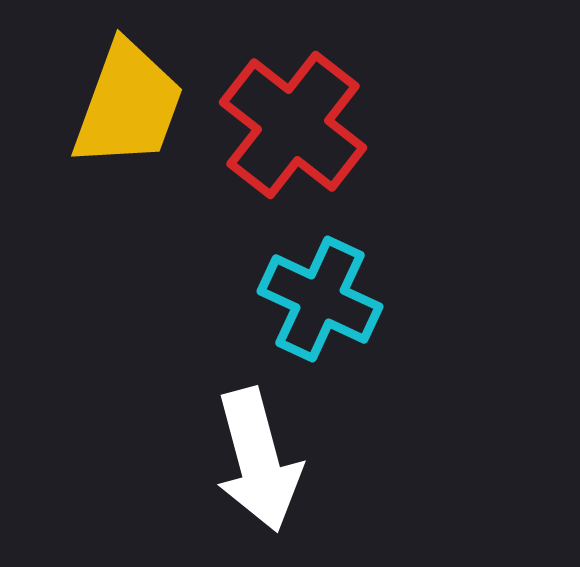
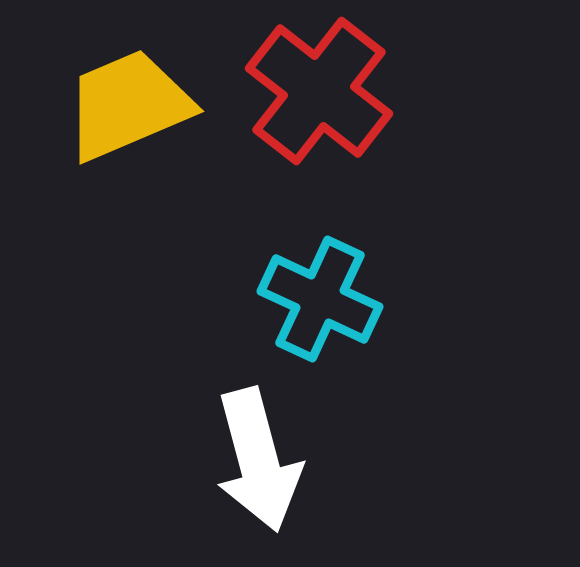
yellow trapezoid: rotated 133 degrees counterclockwise
red cross: moved 26 px right, 34 px up
